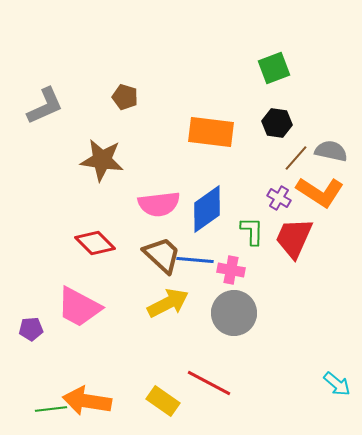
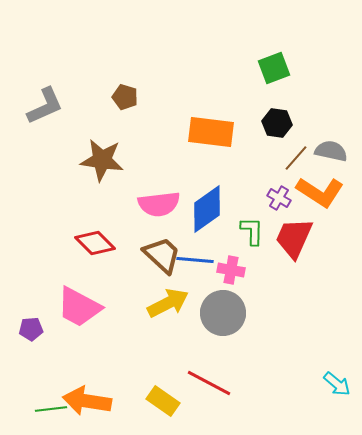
gray circle: moved 11 px left
